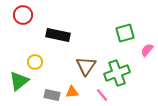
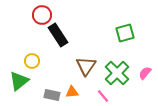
red circle: moved 19 px right
black rectangle: rotated 45 degrees clockwise
pink semicircle: moved 2 px left, 23 px down
yellow circle: moved 3 px left, 1 px up
green cross: rotated 25 degrees counterclockwise
pink line: moved 1 px right, 1 px down
